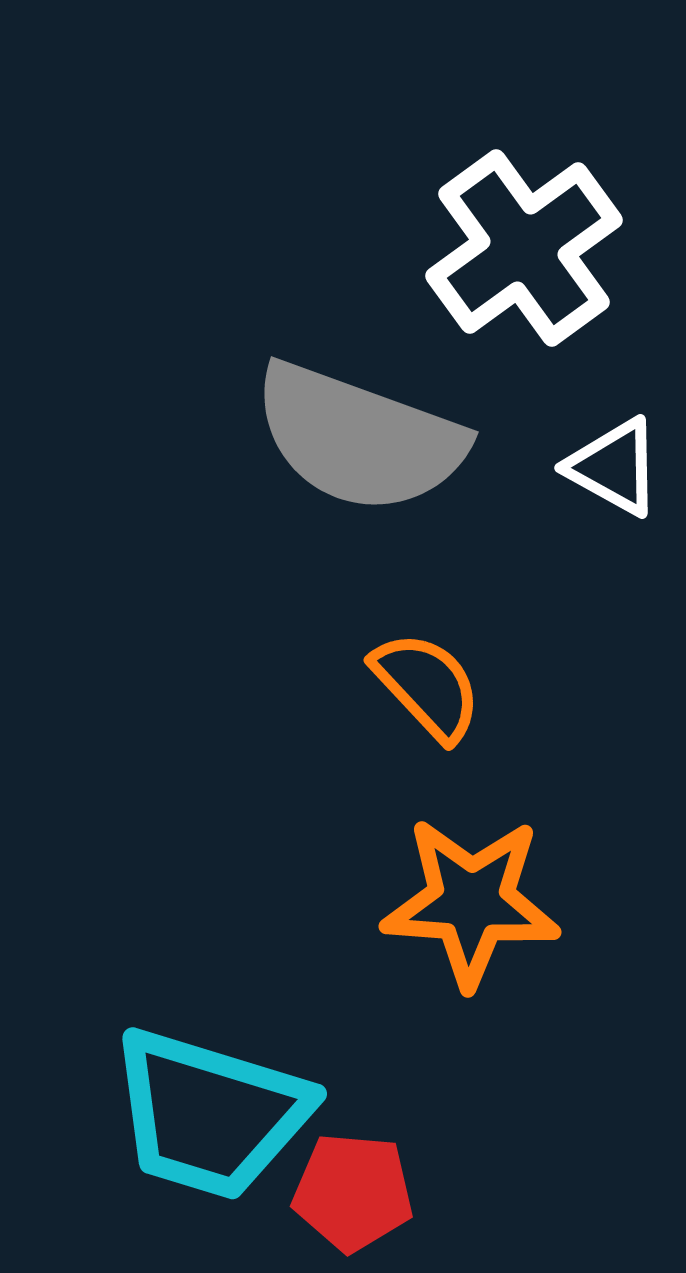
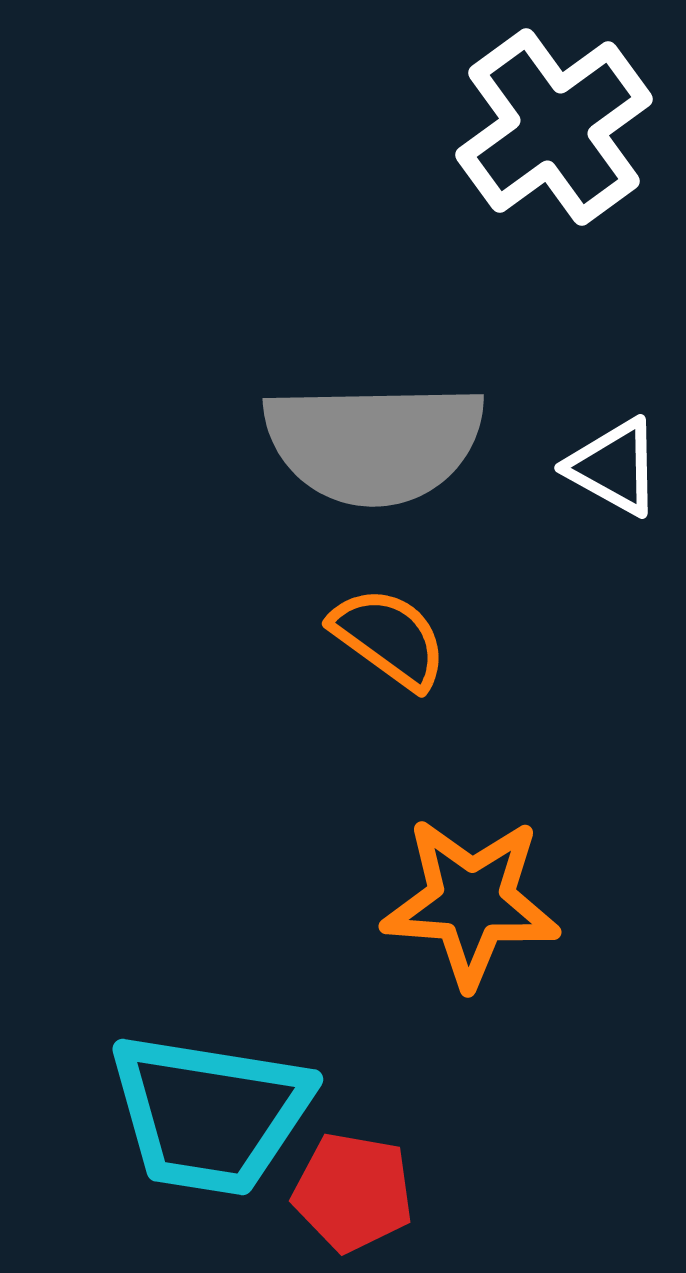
white cross: moved 30 px right, 121 px up
gray semicircle: moved 15 px right, 5 px down; rotated 21 degrees counterclockwise
orange semicircle: moved 38 px left, 48 px up; rotated 11 degrees counterclockwise
cyan trapezoid: rotated 8 degrees counterclockwise
red pentagon: rotated 5 degrees clockwise
